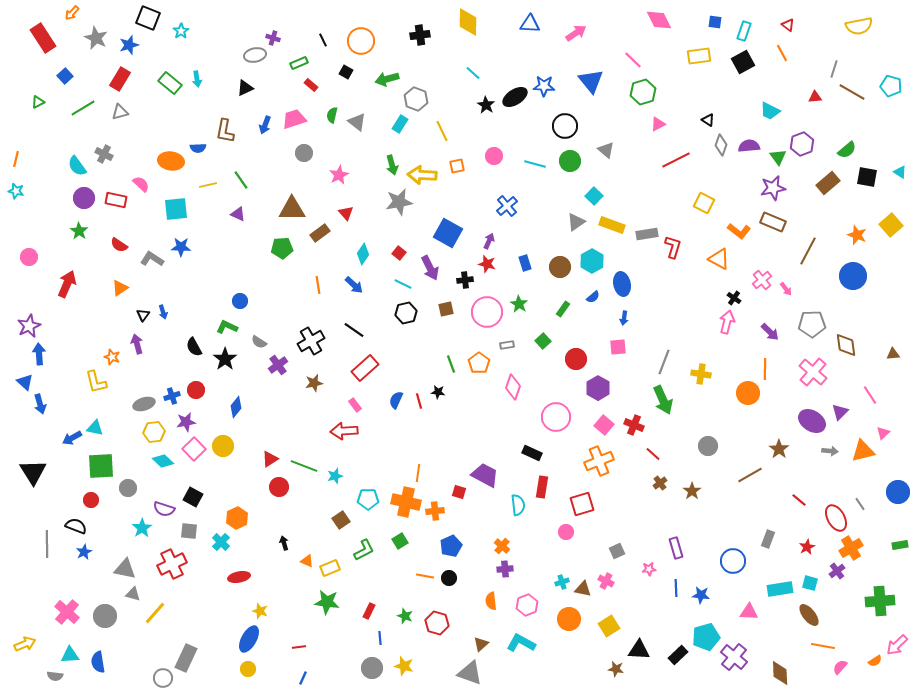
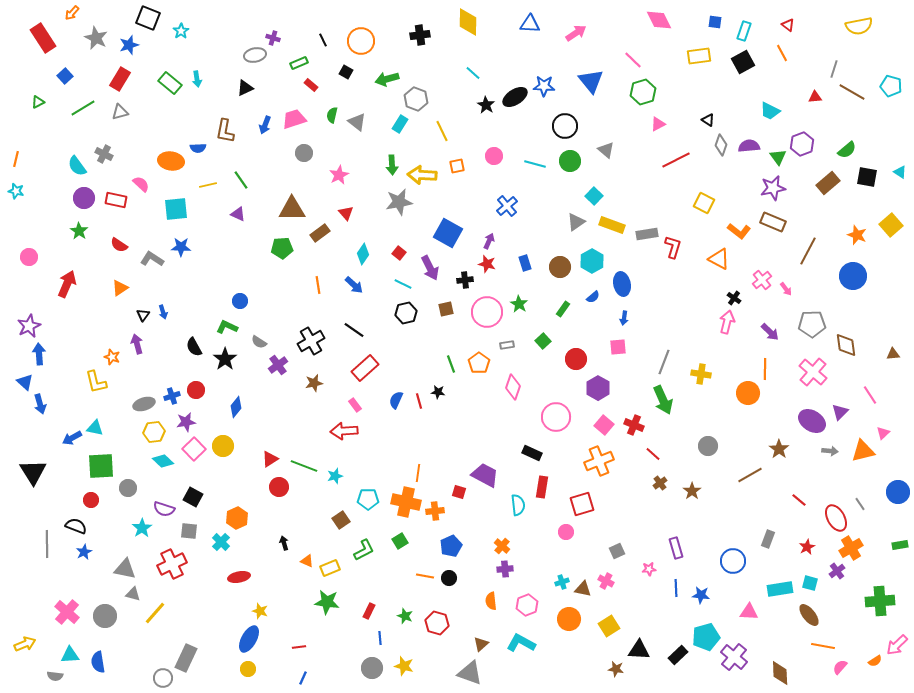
green arrow at (392, 165): rotated 12 degrees clockwise
